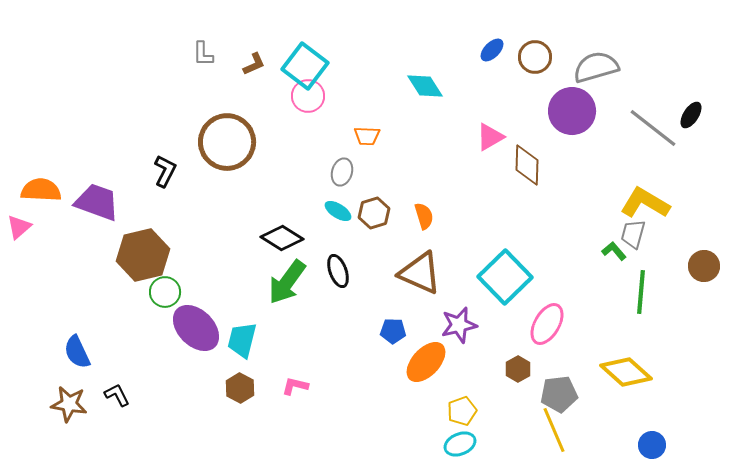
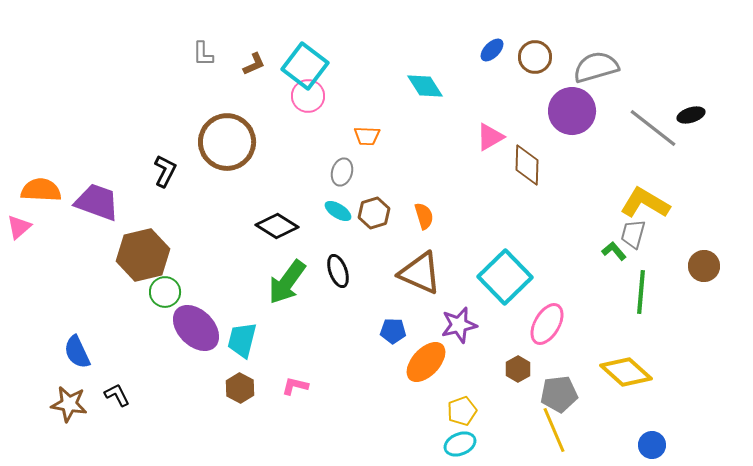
black ellipse at (691, 115): rotated 40 degrees clockwise
black diamond at (282, 238): moved 5 px left, 12 px up
